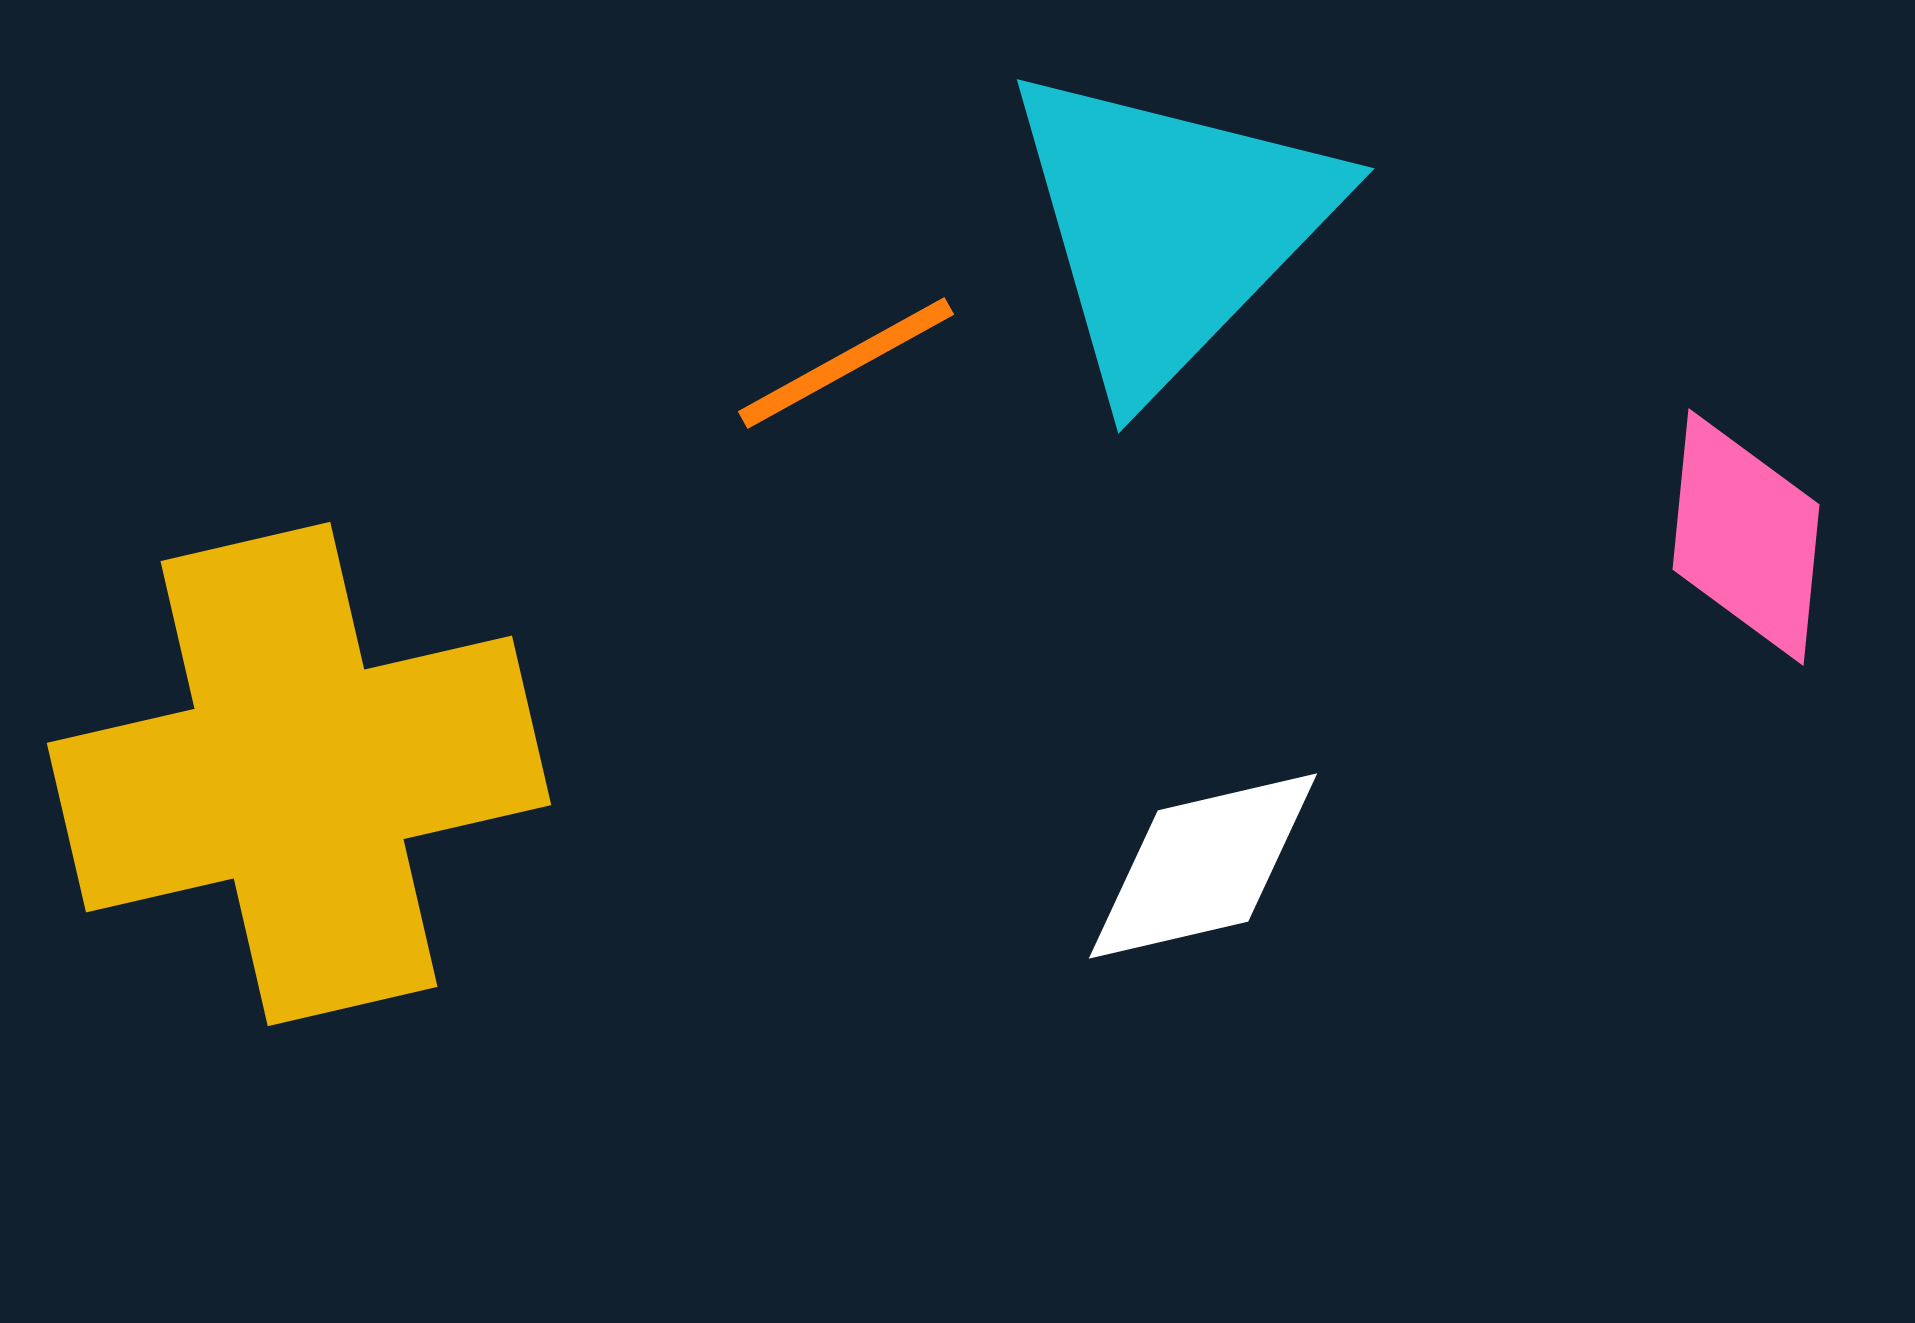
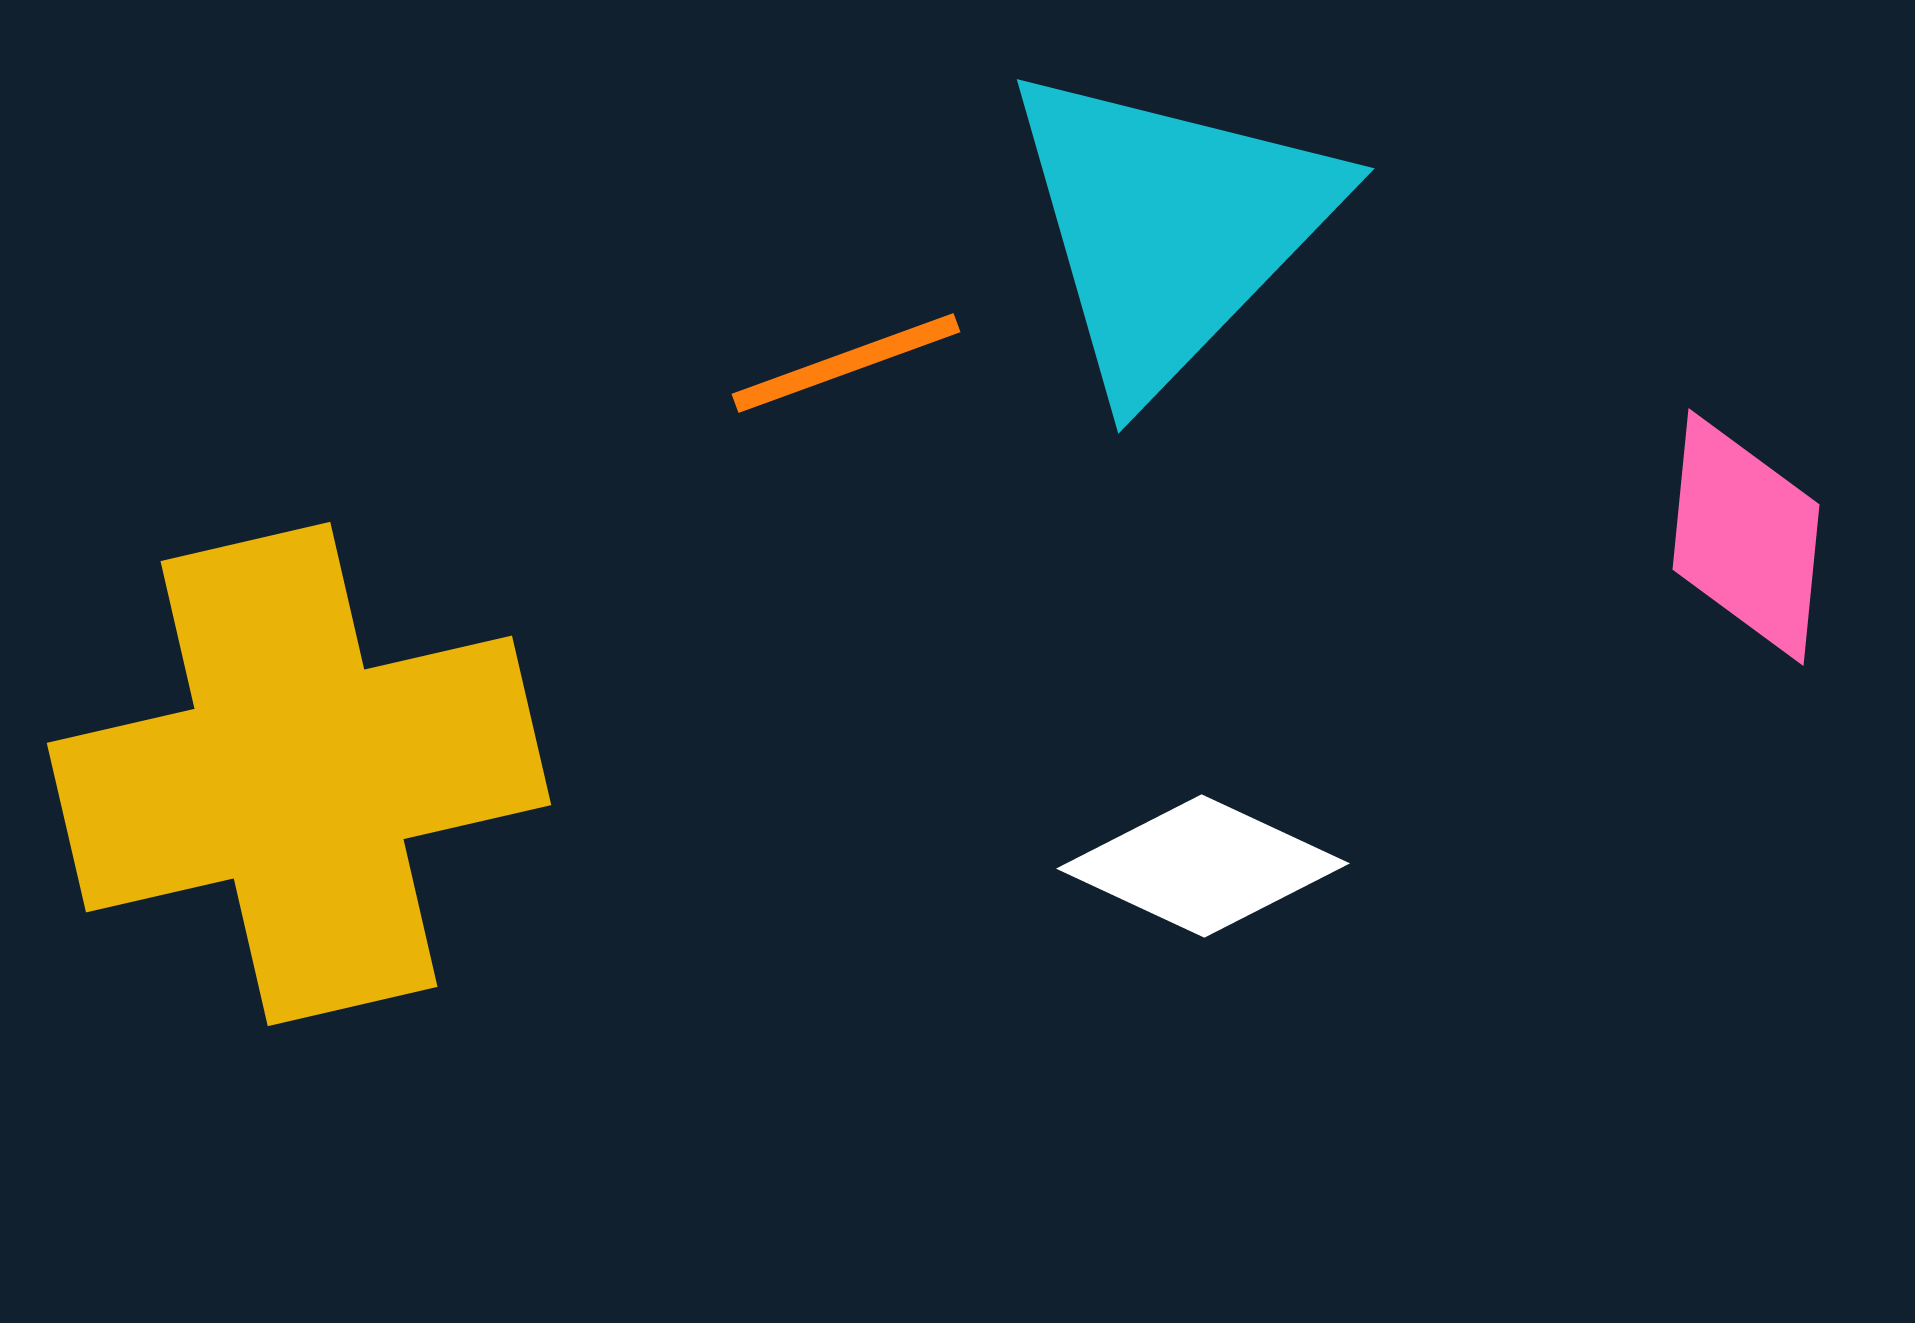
orange line: rotated 9 degrees clockwise
white diamond: rotated 38 degrees clockwise
